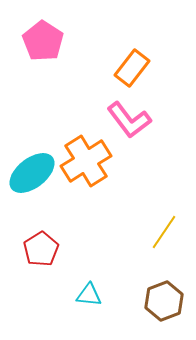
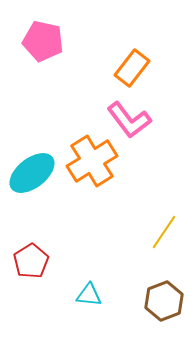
pink pentagon: rotated 21 degrees counterclockwise
orange cross: moved 6 px right
red pentagon: moved 10 px left, 12 px down
